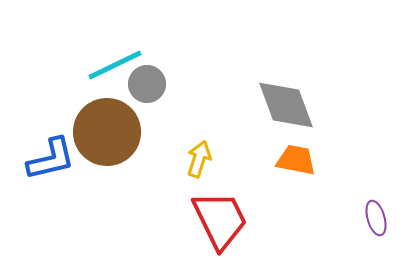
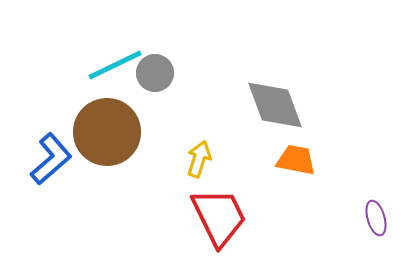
gray circle: moved 8 px right, 11 px up
gray diamond: moved 11 px left
blue L-shape: rotated 28 degrees counterclockwise
red trapezoid: moved 1 px left, 3 px up
